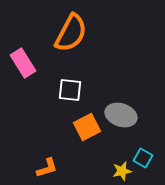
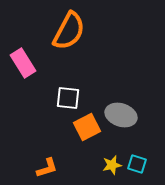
orange semicircle: moved 2 px left, 2 px up
white square: moved 2 px left, 8 px down
cyan square: moved 6 px left, 6 px down; rotated 12 degrees counterclockwise
yellow star: moved 10 px left, 6 px up
